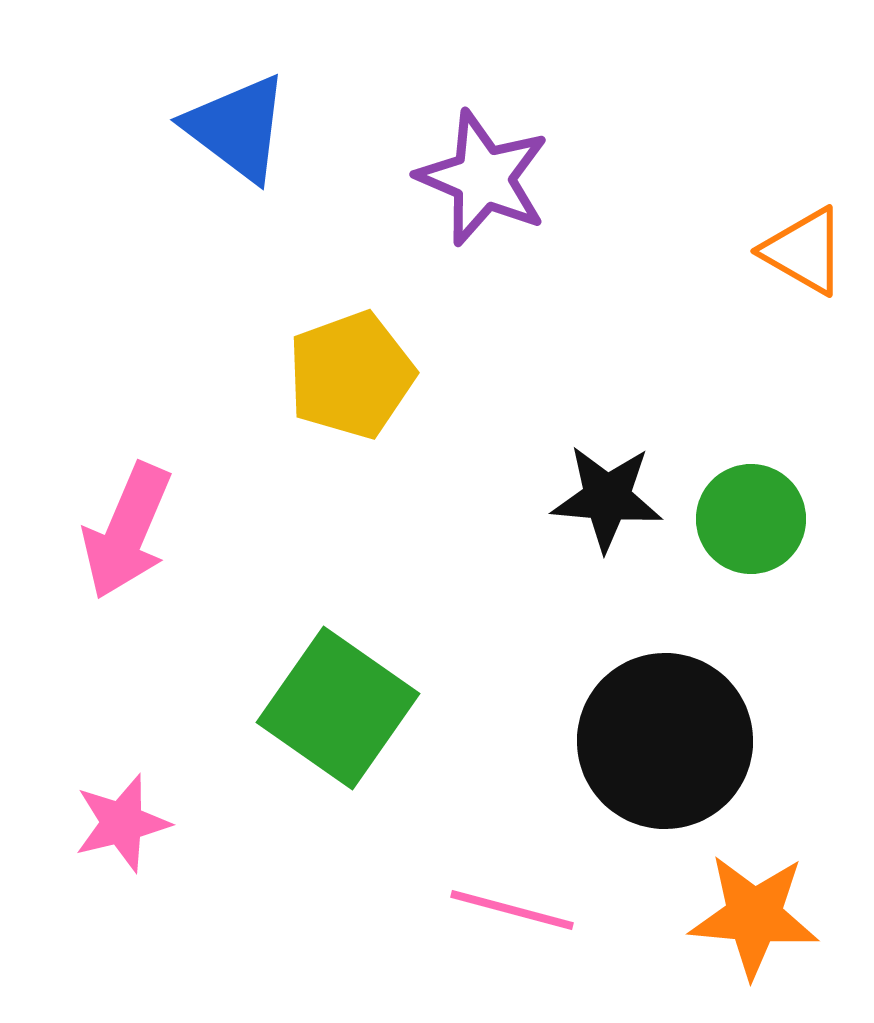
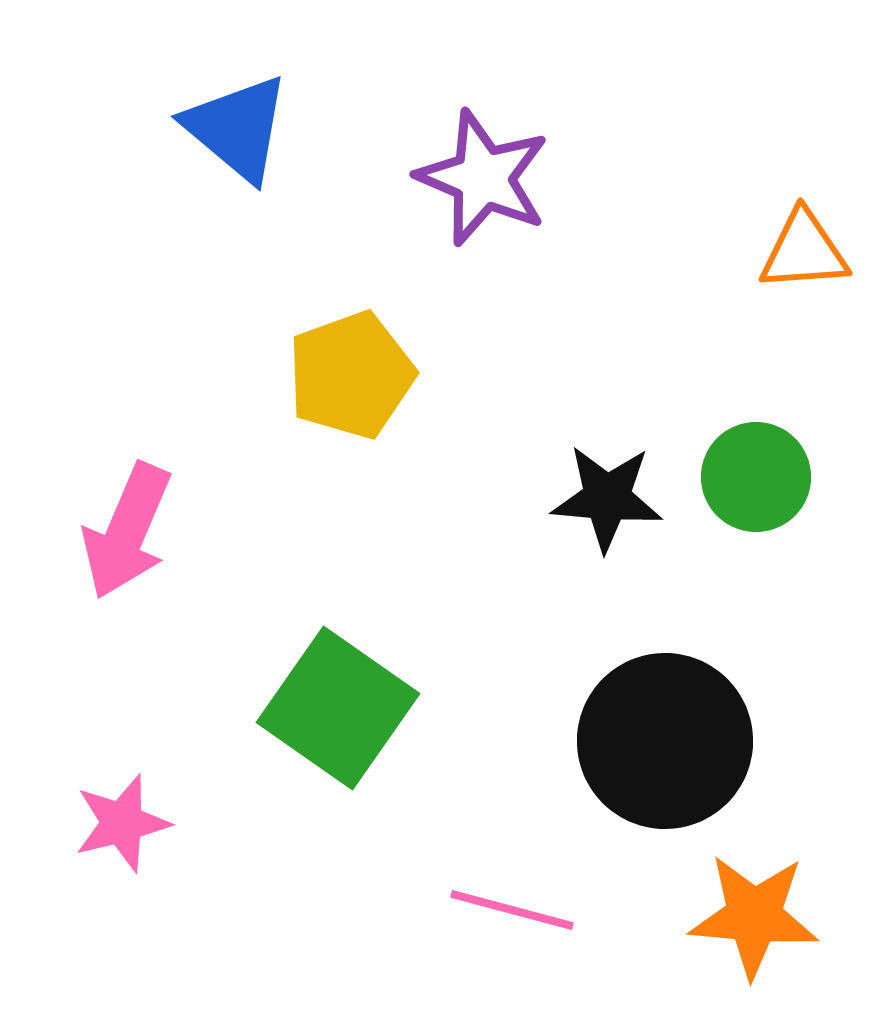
blue triangle: rotated 3 degrees clockwise
orange triangle: rotated 34 degrees counterclockwise
green circle: moved 5 px right, 42 px up
